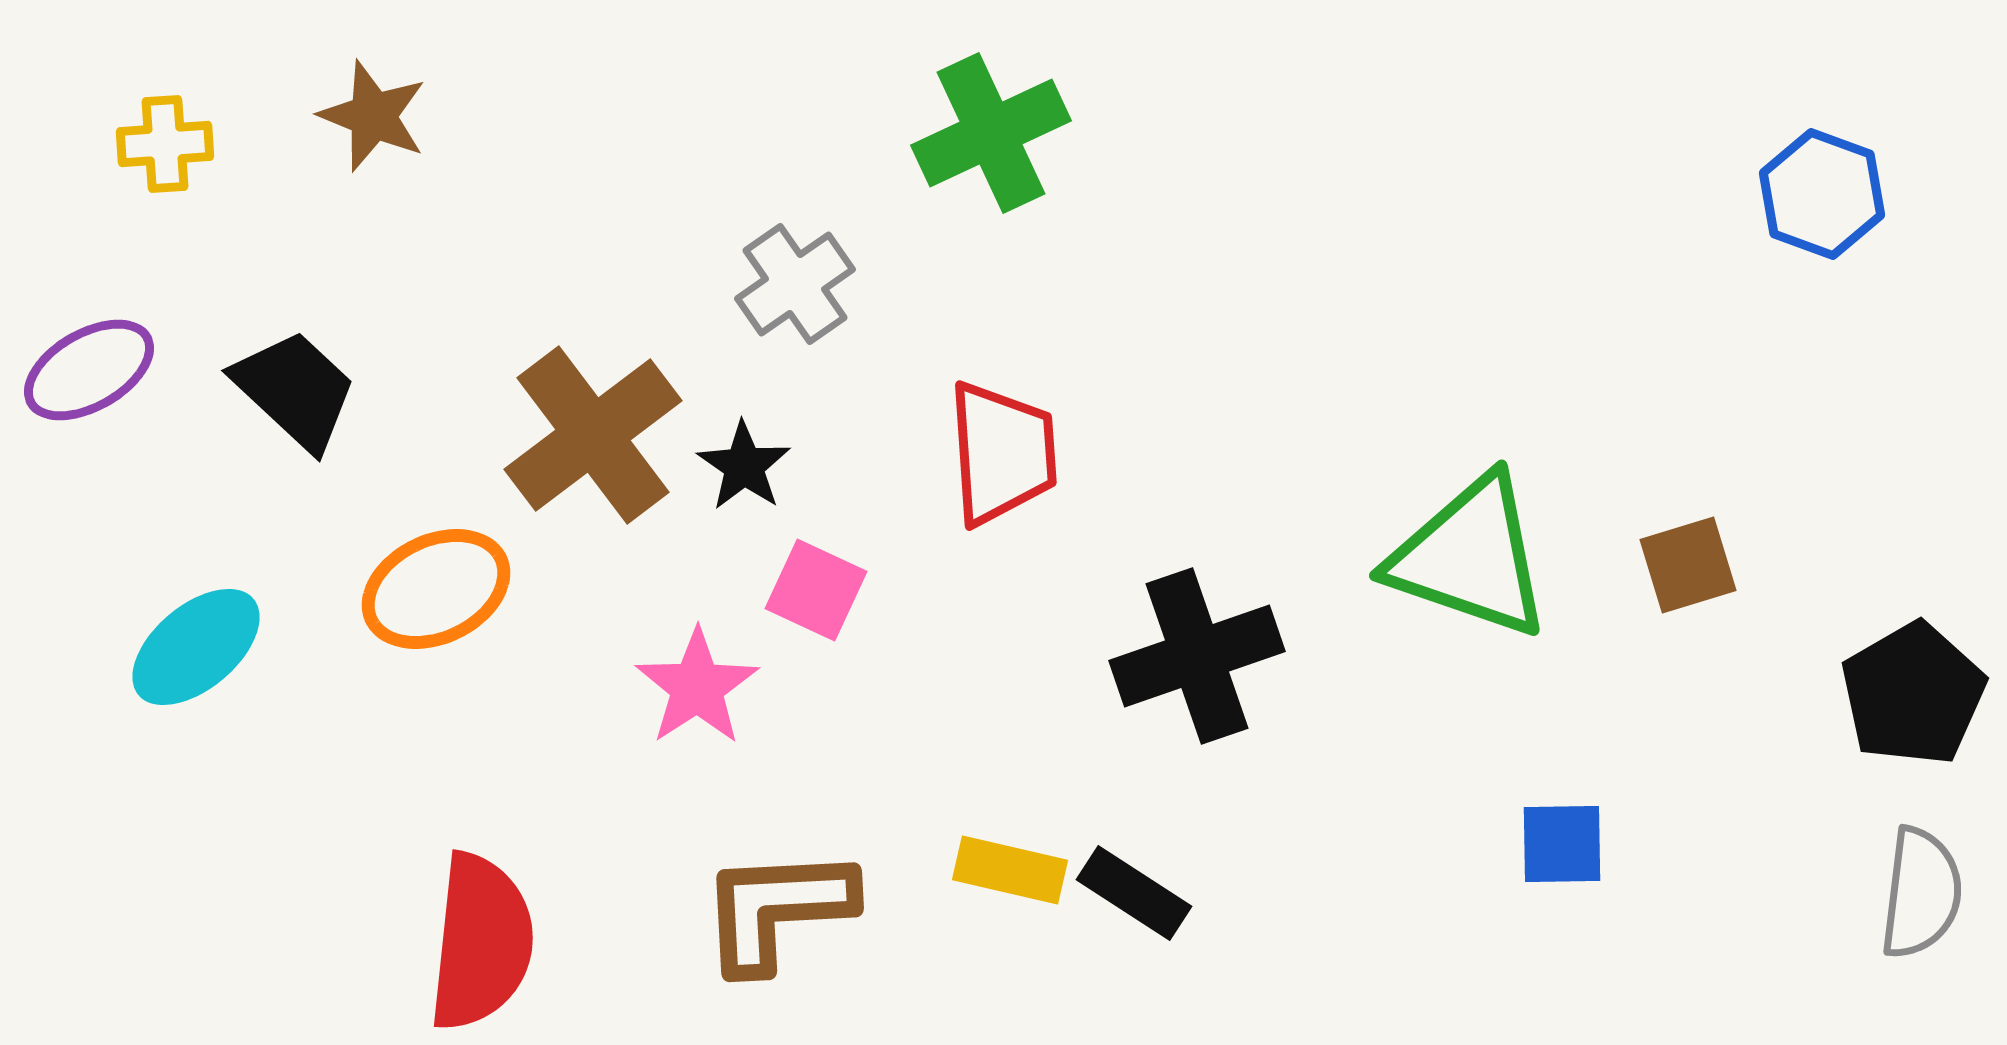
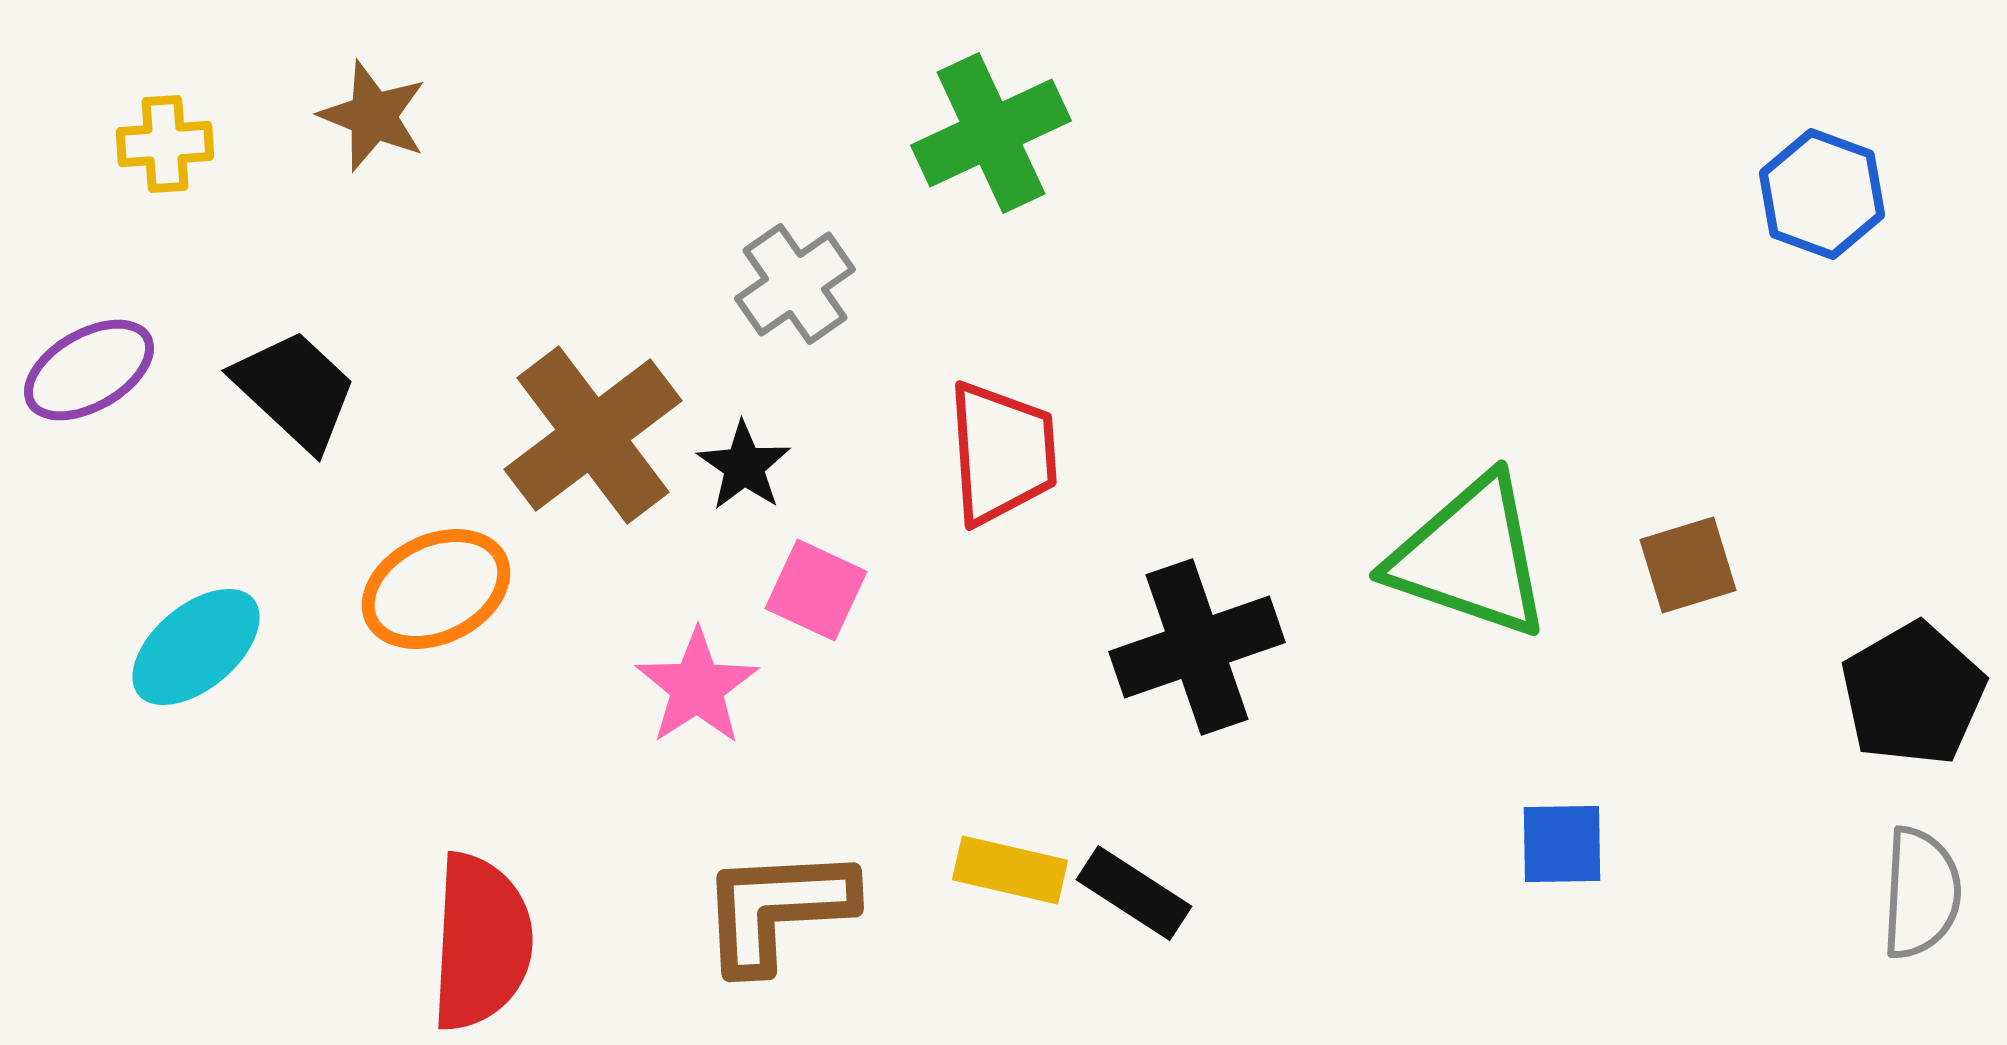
black cross: moved 9 px up
gray semicircle: rotated 4 degrees counterclockwise
red semicircle: rotated 3 degrees counterclockwise
